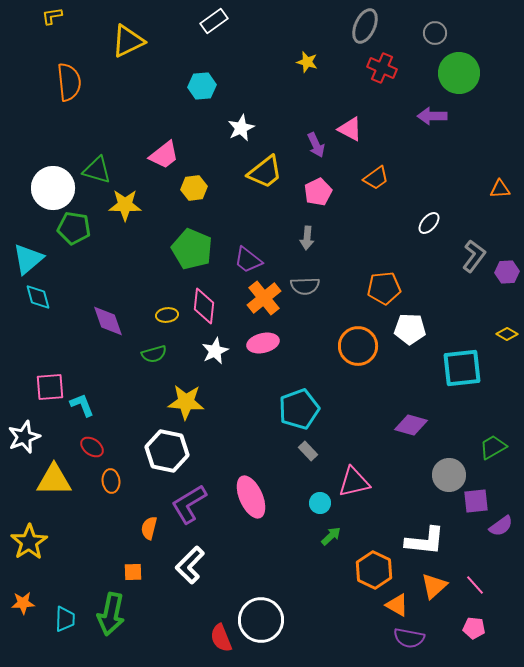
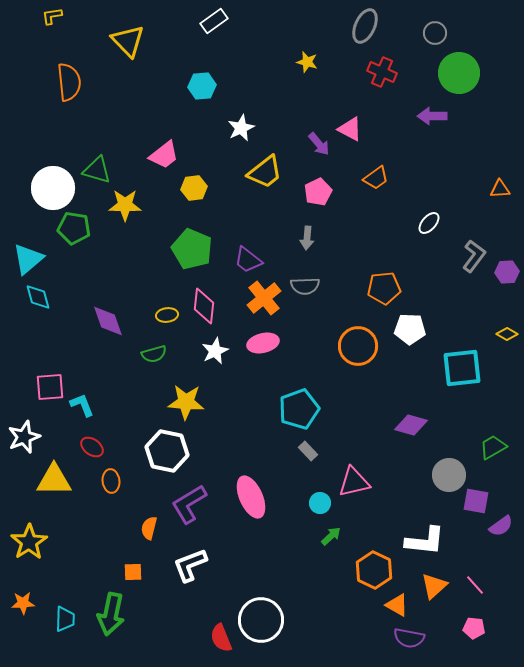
yellow triangle at (128, 41): rotated 48 degrees counterclockwise
red cross at (382, 68): moved 4 px down
purple arrow at (316, 145): moved 3 px right, 1 px up; rotated 15 degrees counterclockwise
purple square at (476, 501): rotated 16 degrees clockwise
white L-shape at (190, 565): rotated 24 degrees clockwise
